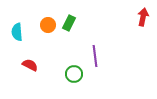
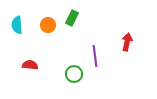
red arrow: moved 16 px left, 25 px down
green rectangle: moved 3 px right, 5 px up
cyan semicircle: moved 7 px up
red semicircle: rotated 21 degrees counterclockwise
